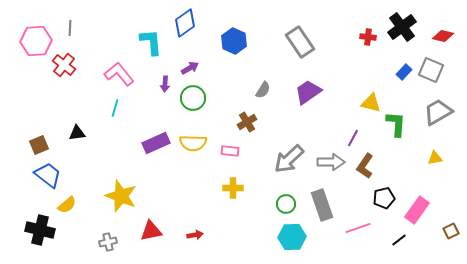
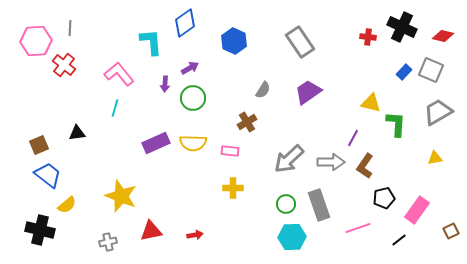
black cross at (402, 27): rotated 28 degrees counterclockwise
gray rectangle at (322, 205): moved 3 px left
